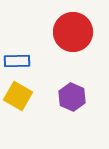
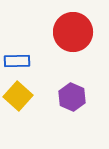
yellow square: rotated 12 degrees clockwise
